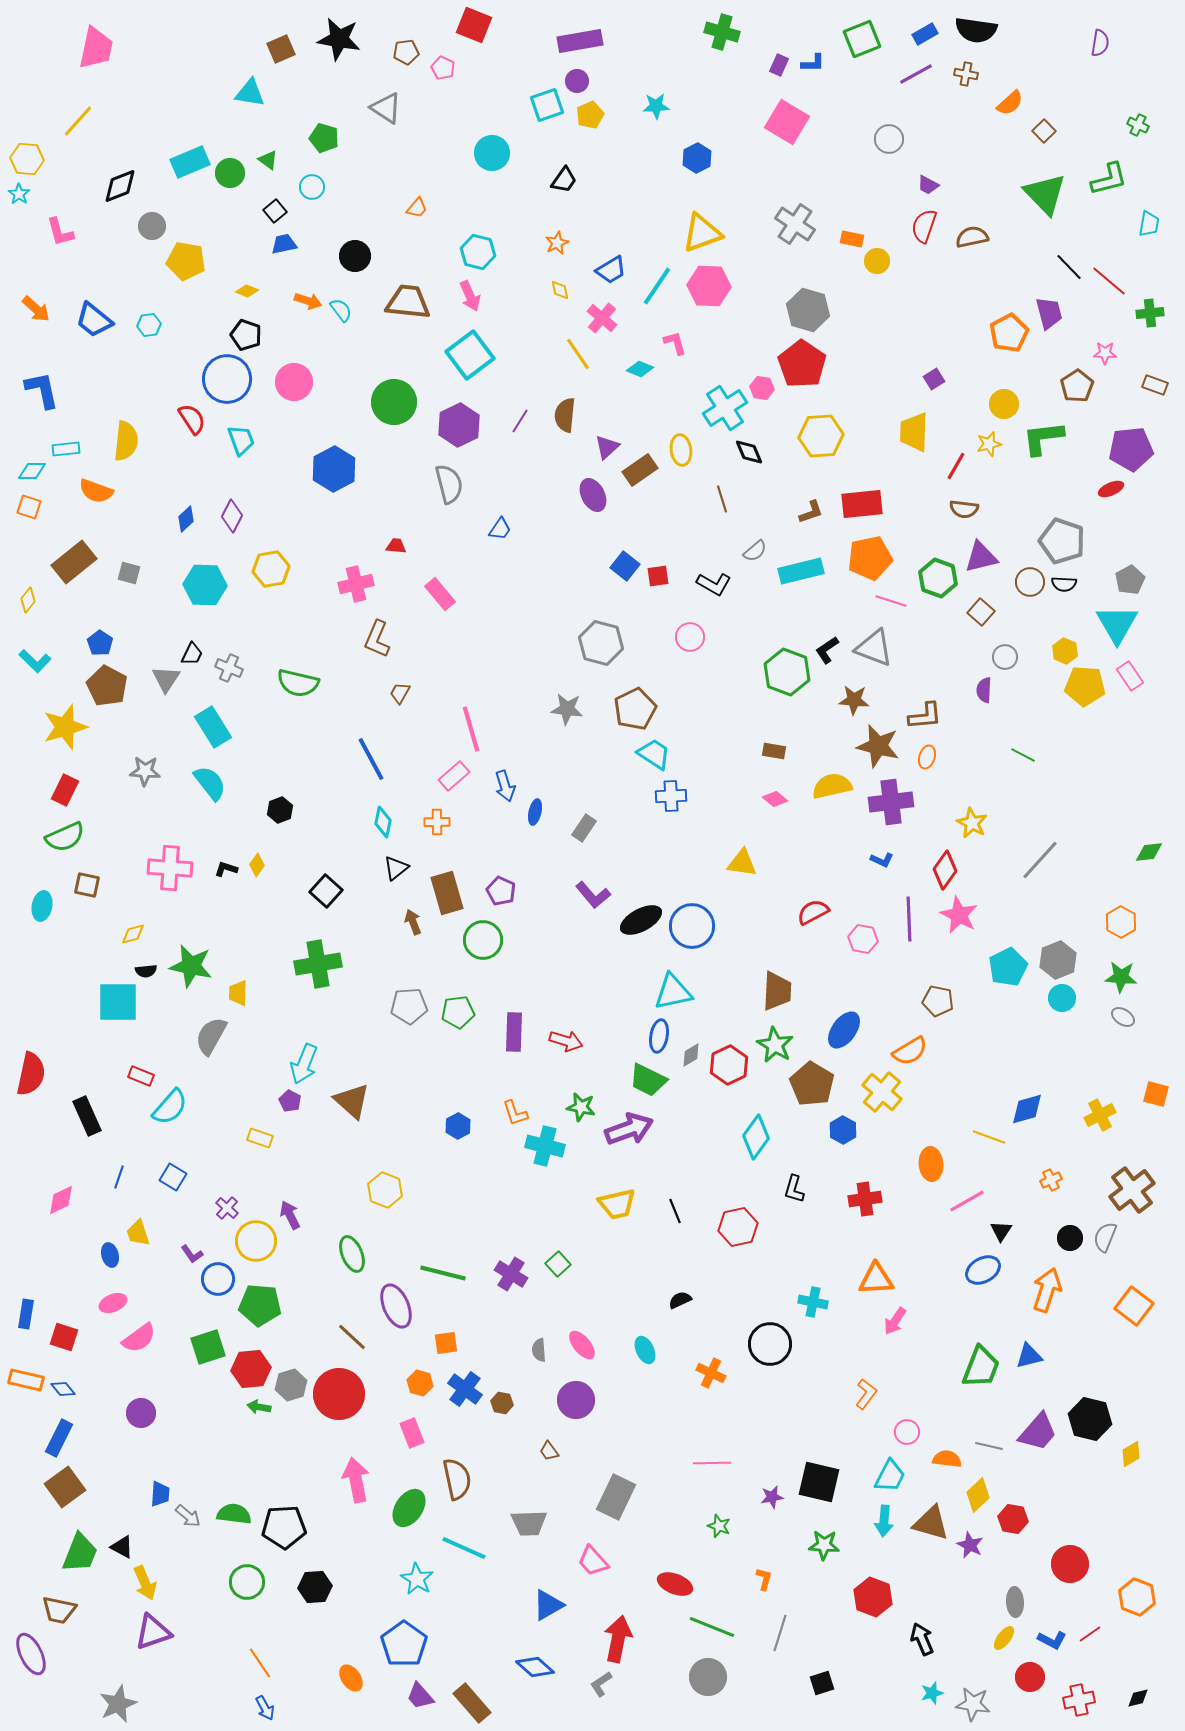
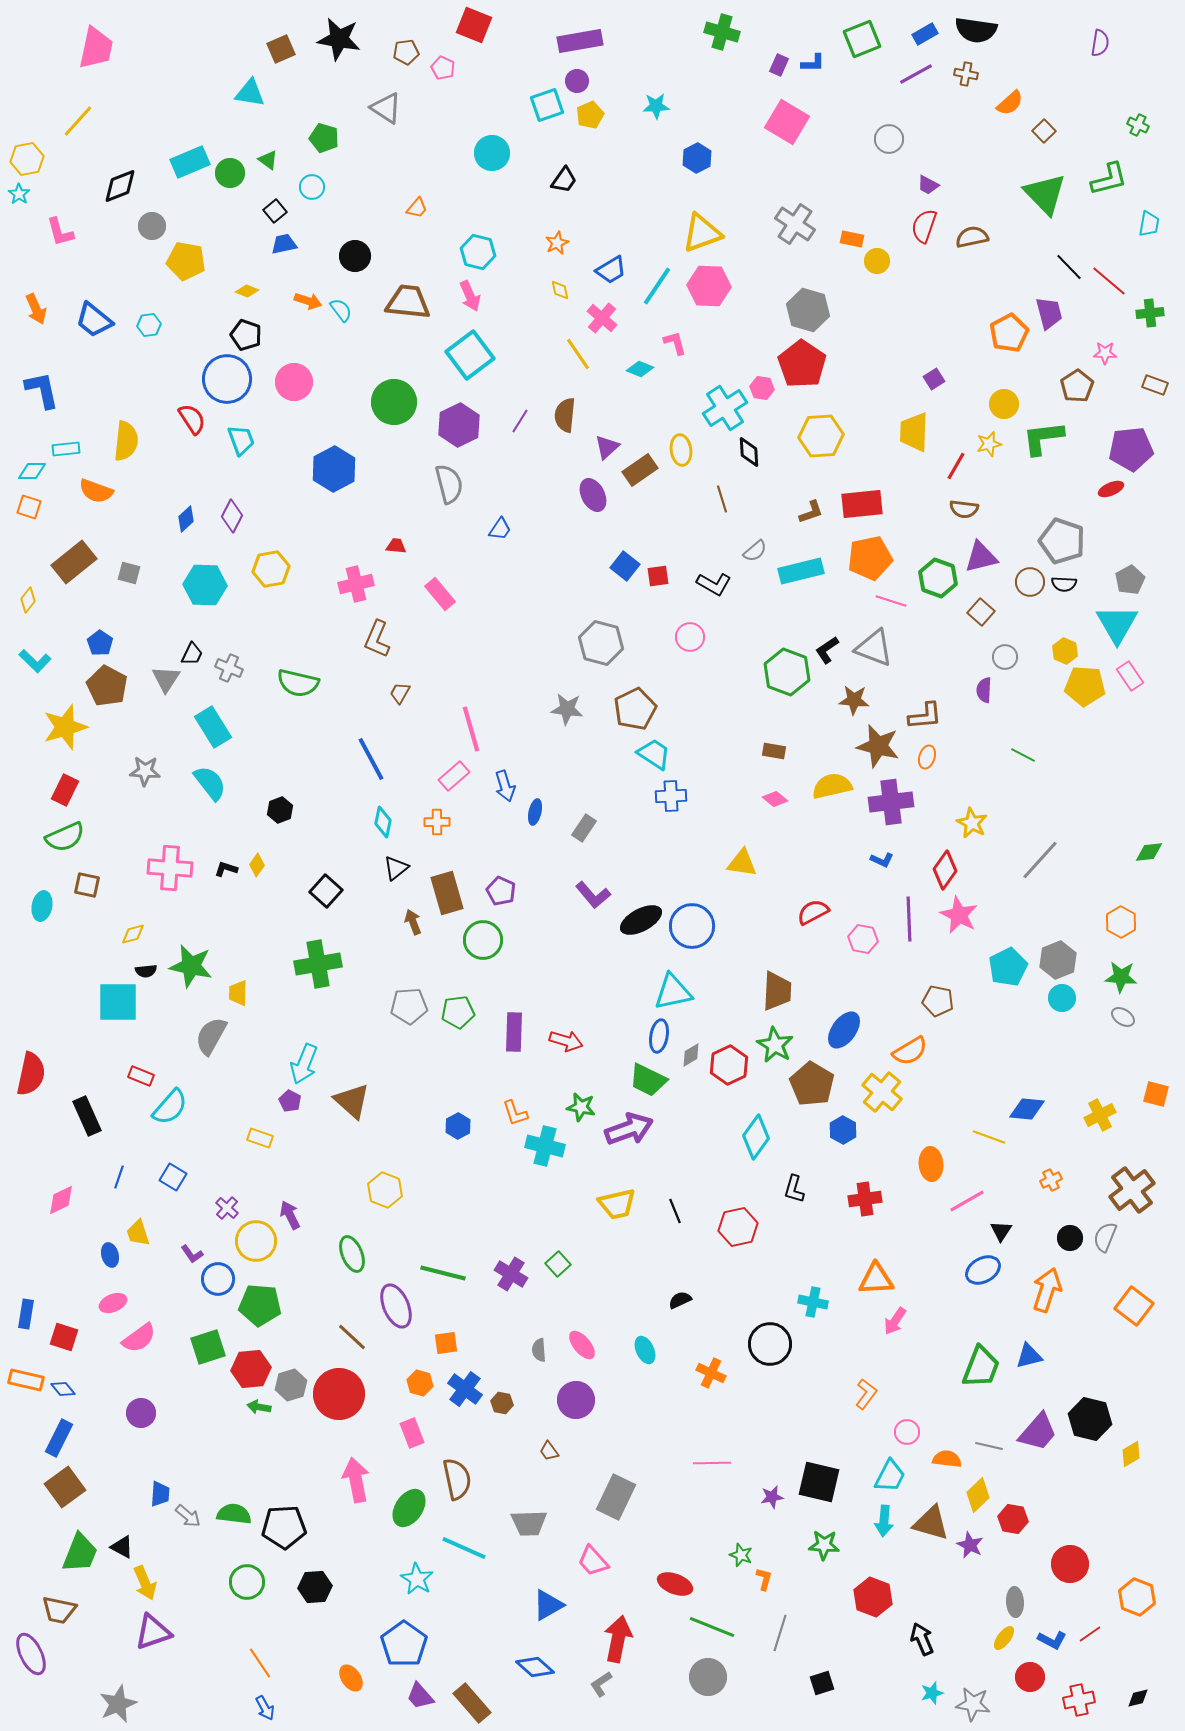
yellow hexagon at (27, 159): rotated 16 degrees counterclockwise
orange arrow at (36, 309): rotated 24 degrees clockwise
black diamond at (749, 452): rotated 20 degrees clockwise
blue diamond at (1027, 1109): rotated 21 degrees clockwise
green star at (719, 1526): moved 22 px right, 29 px down
